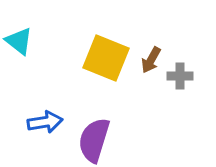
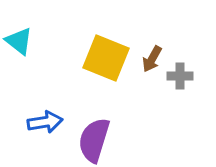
brown arrow: moved 1 px right, 1 px up
